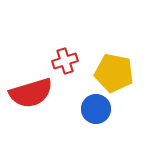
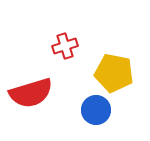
red cross: moved 15 px up
blue circle: moved 1 px down
